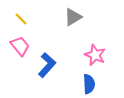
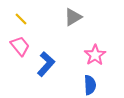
pink star: rotated 15 degrees clockwise
blue L-shape: moved 1 px left, 1 px up
blue semicircle: moved 1 px right, 1 px down
